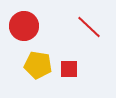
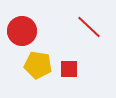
red circle: moved 2 px left, 5 px down
